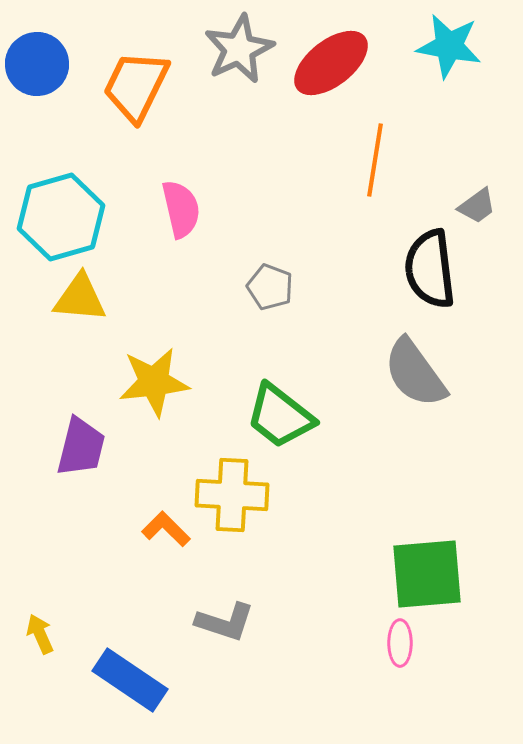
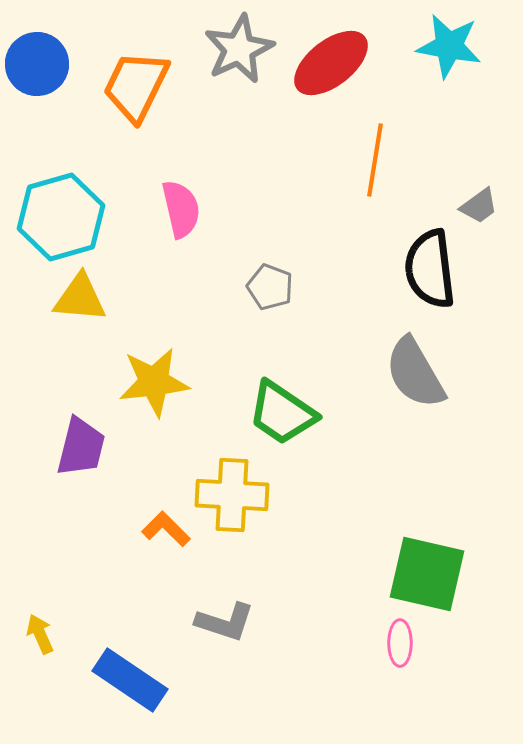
gray trapezoid: moved 2 px right
gray semicircle: rotated 6 degrees clockwise
green trapezoid: moved 2 px right, 3 px up; rotated 4 degrees counterclockwise
green square: rotated 18 degrees clockwise
